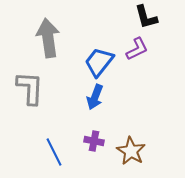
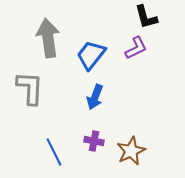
purple L-shape: moved 1 px left, 1 px up
blue trapezoid: moved 8 px left, 7 px up
brown star: rotated 16 degrees clockwise
